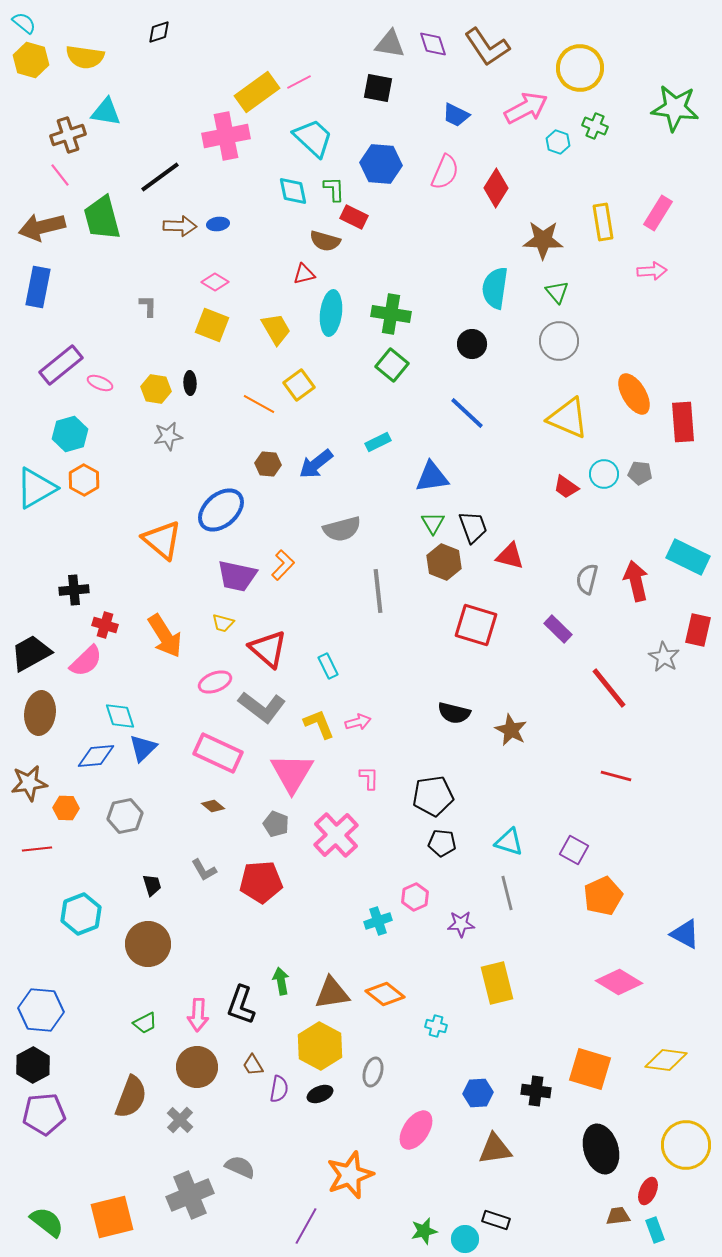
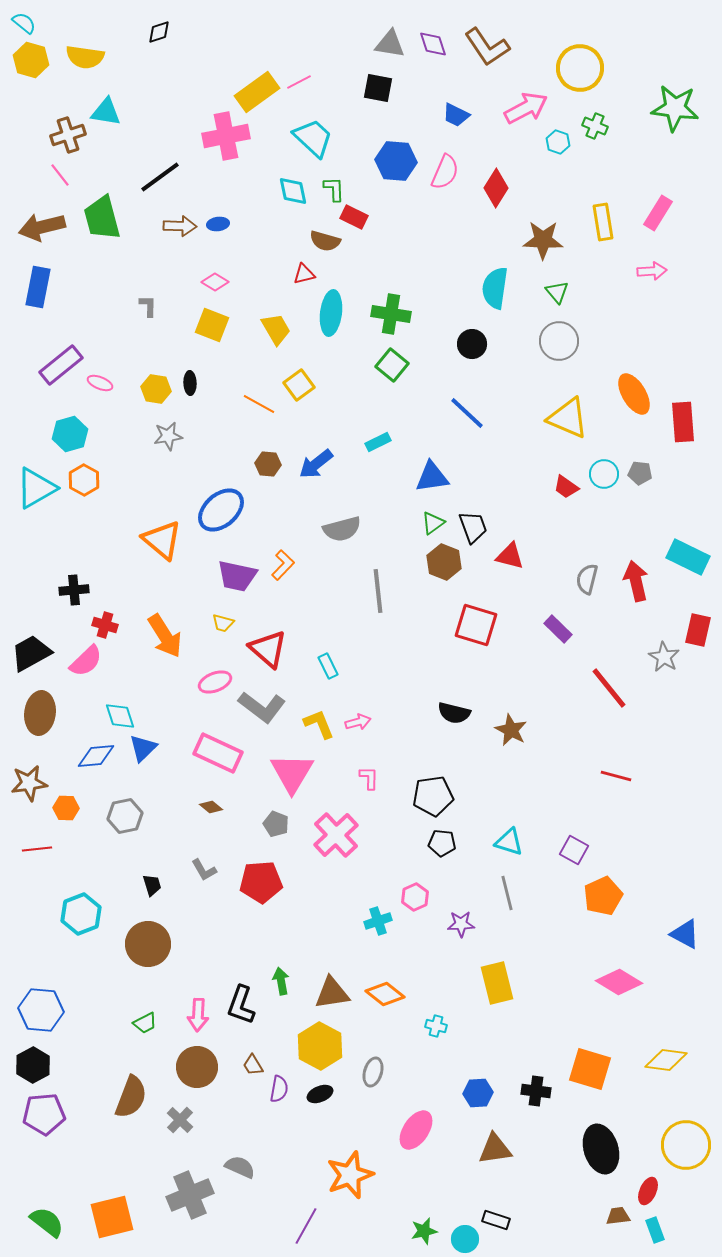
blue hexagon at (381, 164): moved 15 px right, 3 px up
green triangle at (433, 523): rotated 25 degrees clockwise
brown diamond at (213, 806): moved 2 px left, 1 px down
